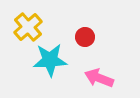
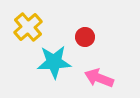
cyan star: moved 4 px right, 2 px down
